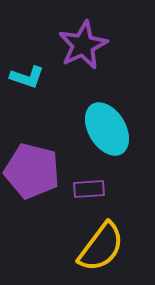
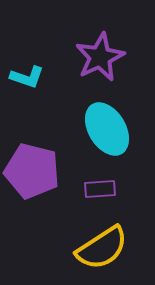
purple star: moved 17 px right, 12 px down
purple rectangle: moved 11 px right
yellow semicircle: moved 1 px right, 1 px down; rotated 20 degrees clockwise
